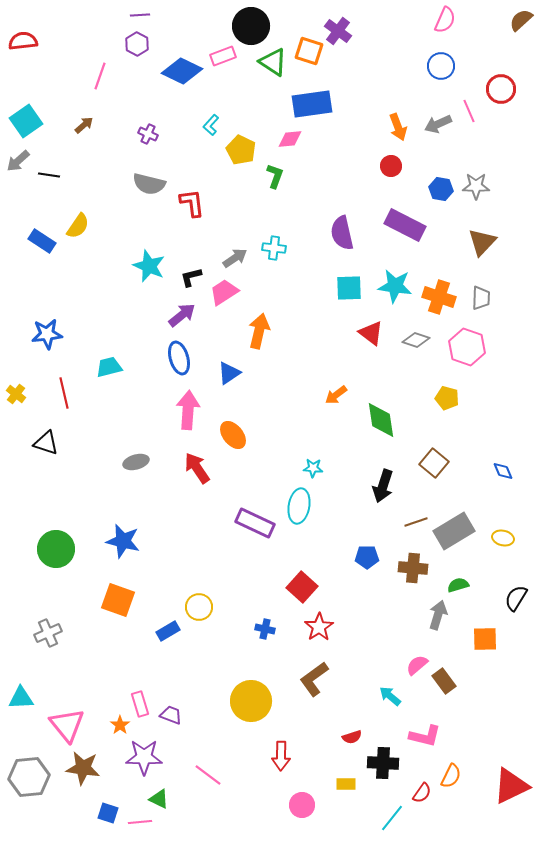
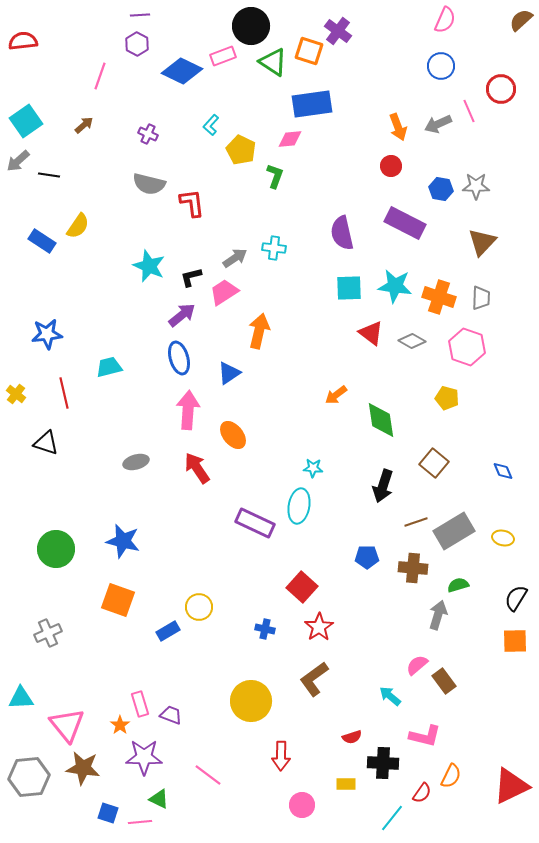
purple rectangle at (405, 225): moved 2 px up
gray diamond at (416, 340): moved 4 px left, 1 px down; rotated 12 degrees clockwise
orange square at (485, 639): moved 30 px right, 2 px down
